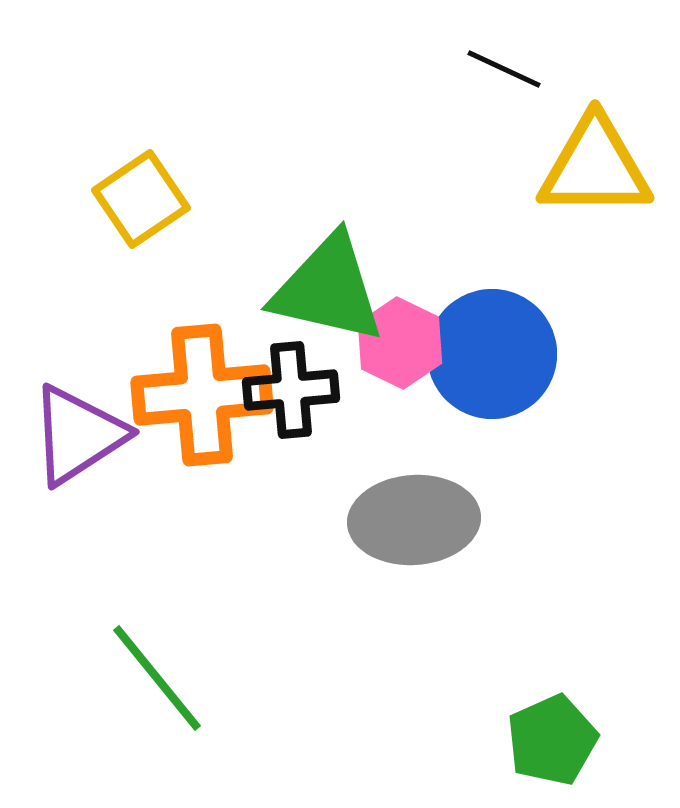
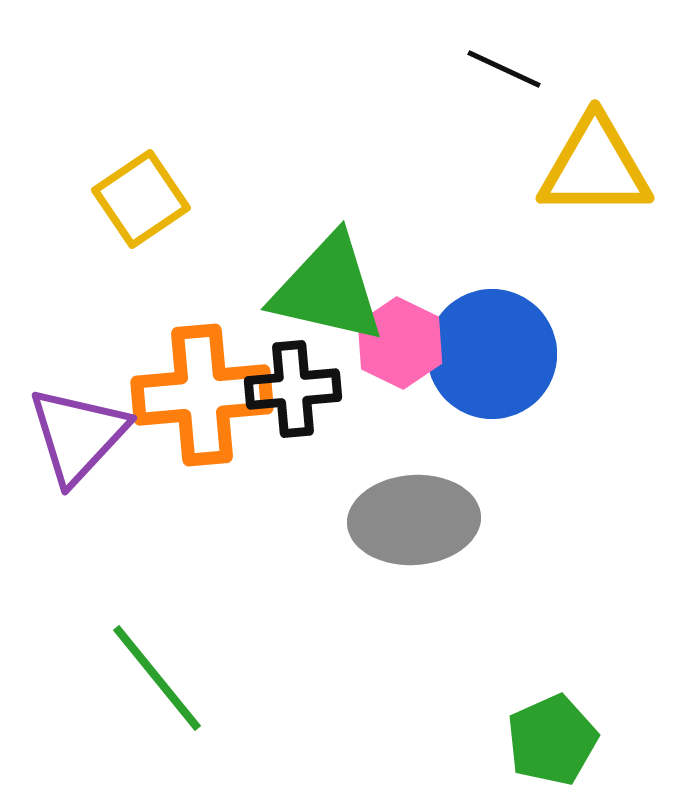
black cross: moved 2 px right, 1 px up
purple triangle: rotated 14 degrees counterclockwise
